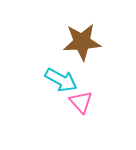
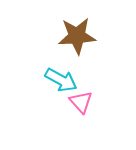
brown star: moved 5 px left, 6 px up
